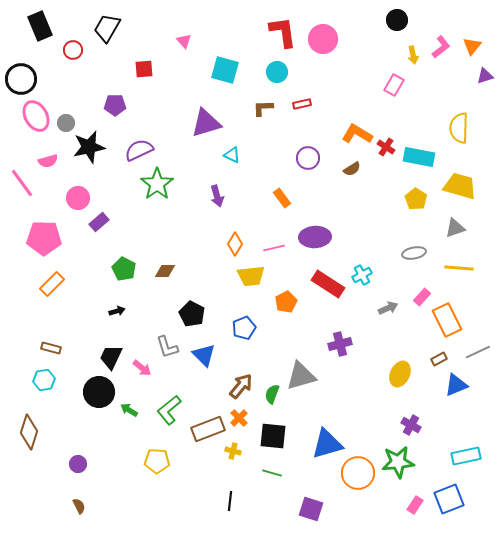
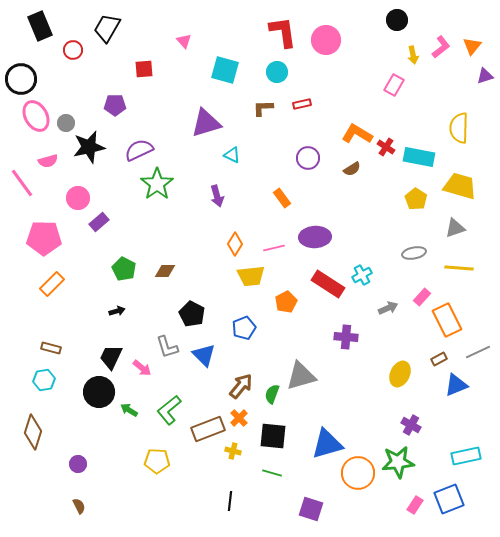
pink circle at (323, 39): moved 3 px right, 1 px down
purple cross at (340, 344): moved 6 px right, 7 px up; rotated 20 degrees clockwise
brown diamond at (29, 432): moved 4 px right
